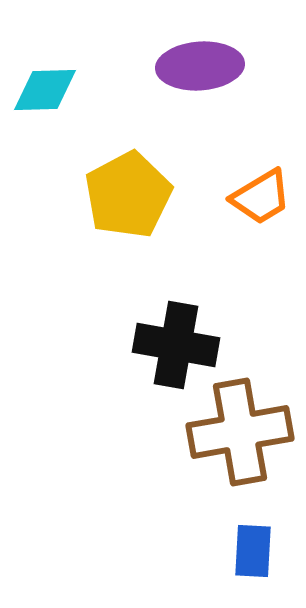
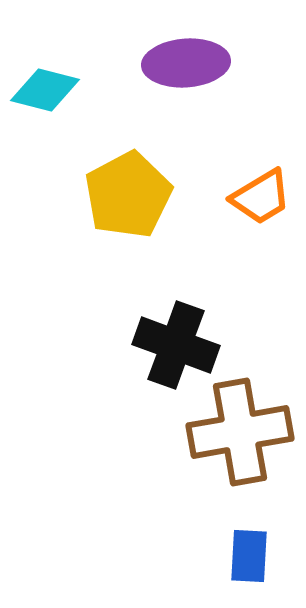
purple ellipse: moved 14 px left, 3 px up
cyan diamond: rotated 16 degrees clockwise
black cross: rotated 10 degrees clockwise
blue rectangle: moved 4 px left, 5 px down
